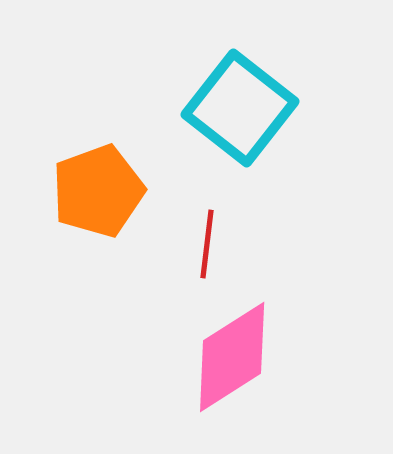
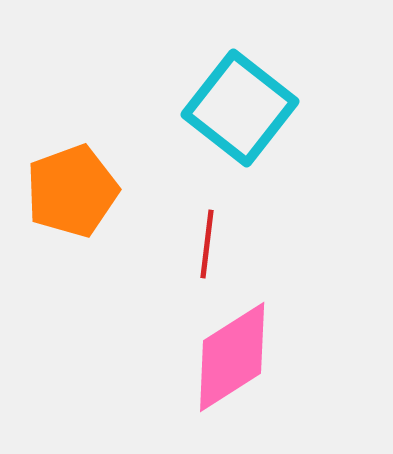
orange pentagon: moved 26 px left
